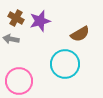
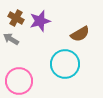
gray arrow: rotated 21 degrees clockwise
